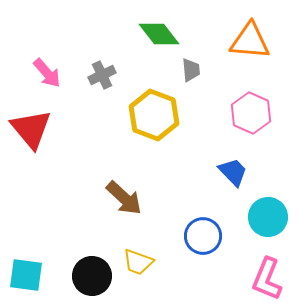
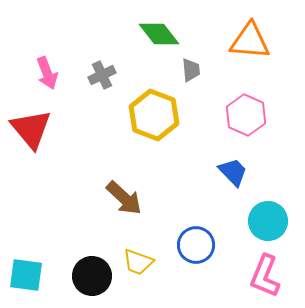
pink arrow: rotated 20 degrees clockwise
pink hexagon: moved 5 px left, 2 px down
cyan circle: moved 4 px down
blue circle: moved 7 px left, 9 px down
pink L-shape: moved 2 px left, 3 px up
